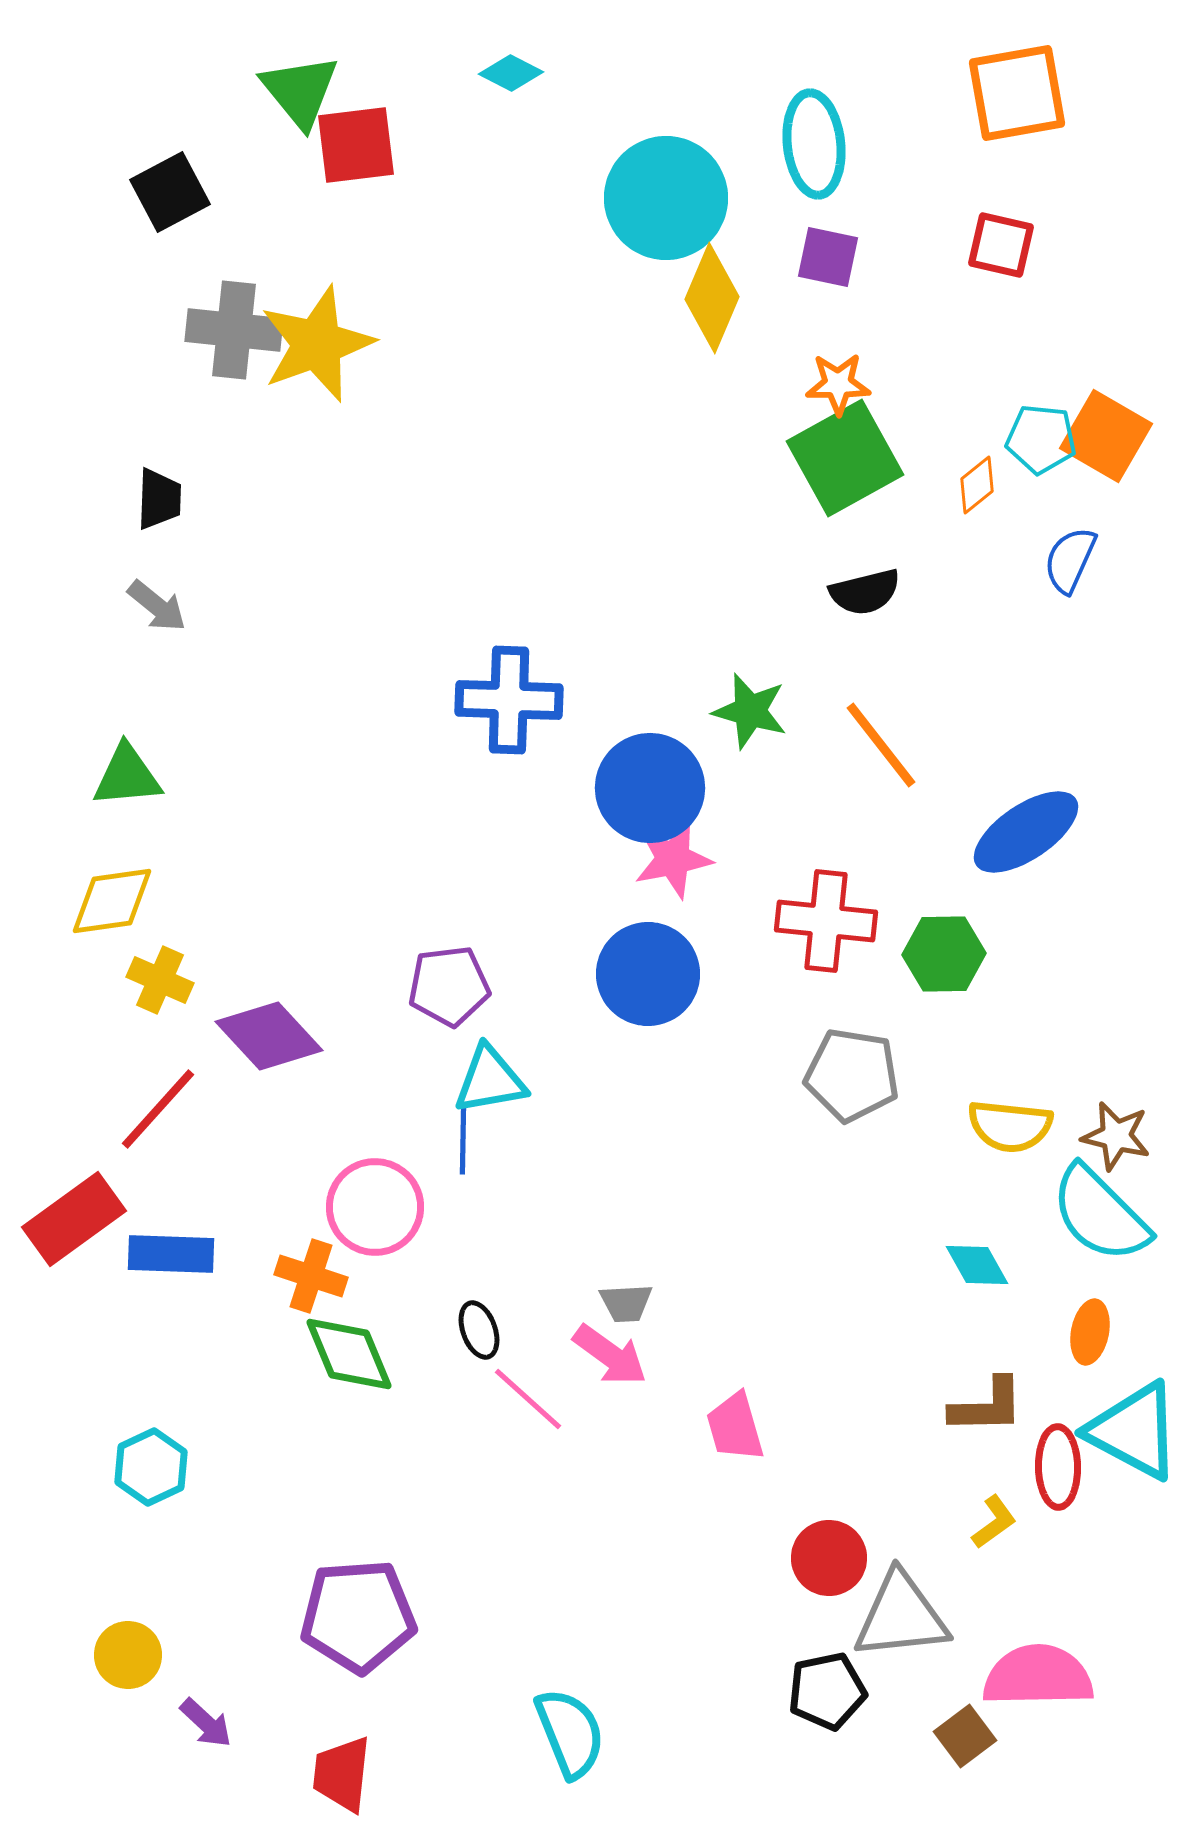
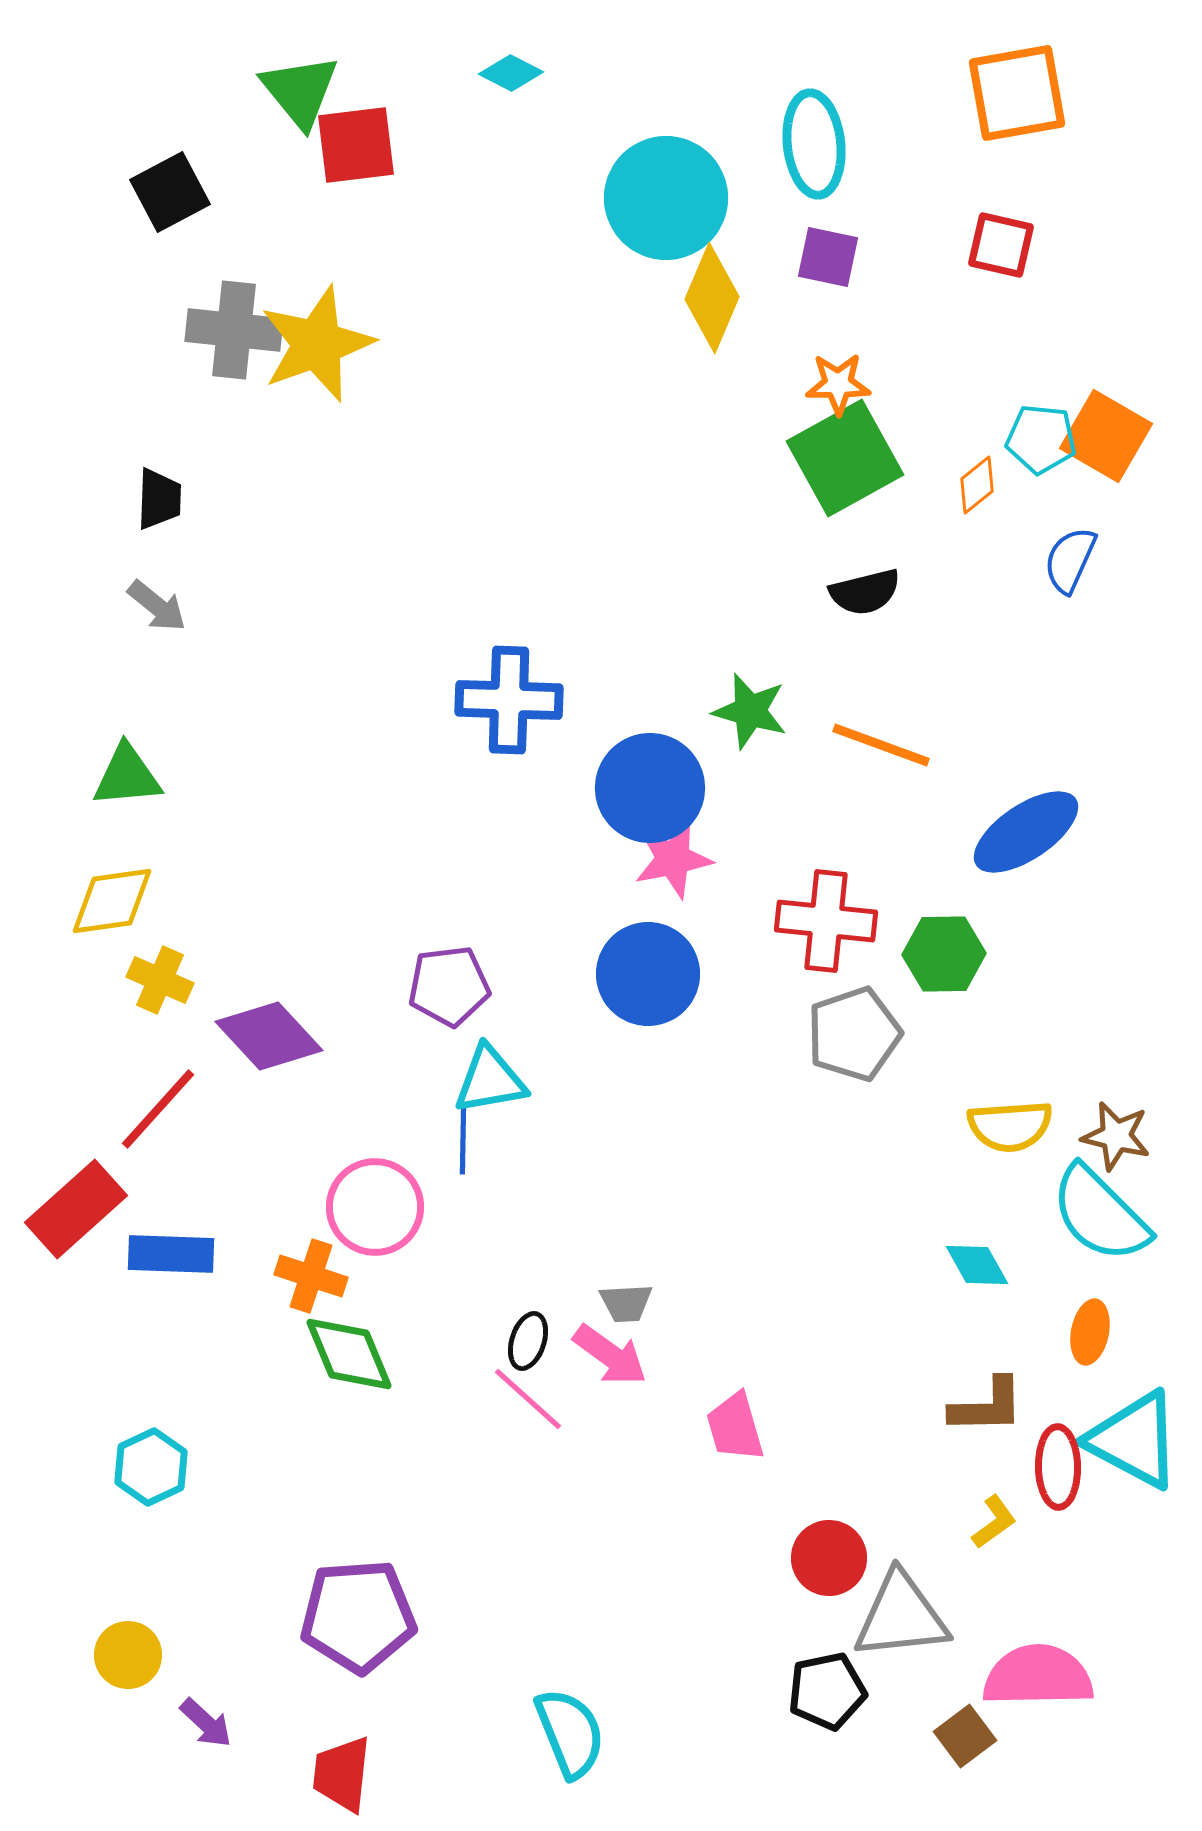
orange line at (881, 745): rotated 32 degrees counterclockwise
gray pentagon at (852, 1075): moved 2 px right, 41 px up; rotated 28 degrees counterclockwise
yellow semicircle at (1010, 1126): rotated 10 degrees counterclockwise
red rectangle at (74, 1219): moved 2 px right, 10 px up; rotated 6 degrees counterclockwise
black ellipse at (479, 1330): moved 49 px right, 11 px down; rotated 38 degrees clockwise
cyan triangle at (1134, 1431): moved 9 px down
